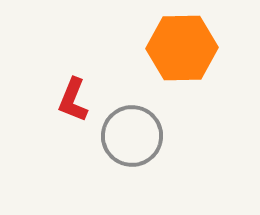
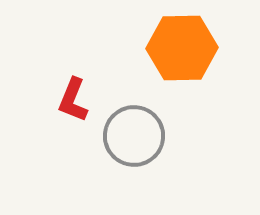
gray circle: moved 2 px right
